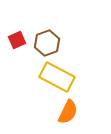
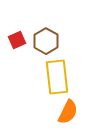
brown hexagon: moved 1 px left, 2 px up; rotated 10 degrees counterclockwise
yellow rectangle: rotated 56 degrees clockwise
